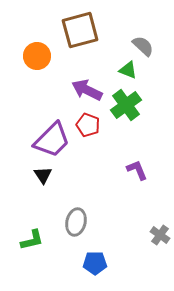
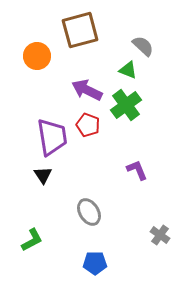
purple trapezoid: moved 3 px up; rotated 54 degrees counterclockwise
gray ellipse: moved 13 px right, 10 px up; rotated 44 degrees counterclockwise
green L-shape: rotated 15 degrees counterclockwise
